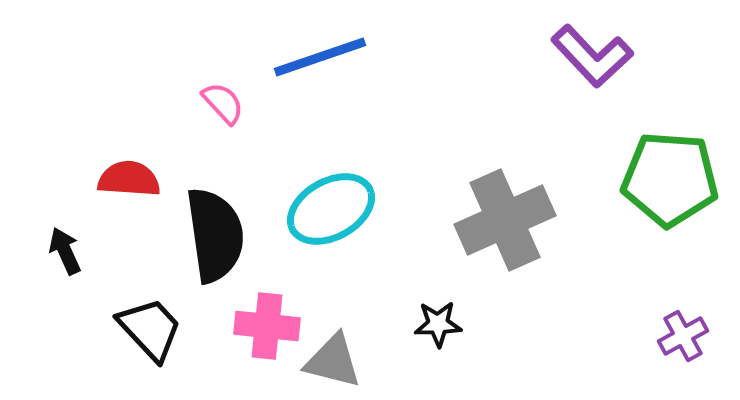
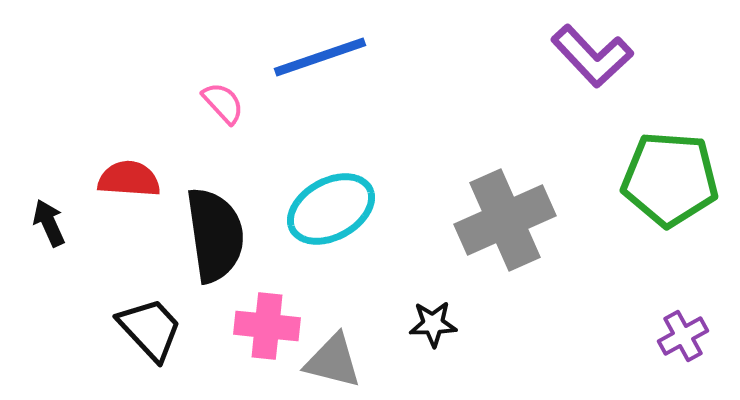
black arrow: moved 16 px left, 28 px up
black star: moved 5 px left
